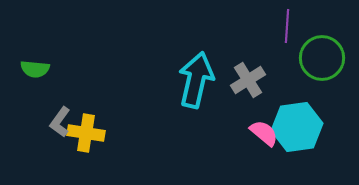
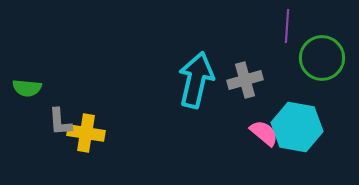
green semicircle: moved 8 px left, 19 px down
gray cross: moved 3 px left; rotated 16 degrees clockwise
gray L-shape: rotated 40 degrees counterclockwise
cyan hexagon: rotated 18 degrees clockwise
